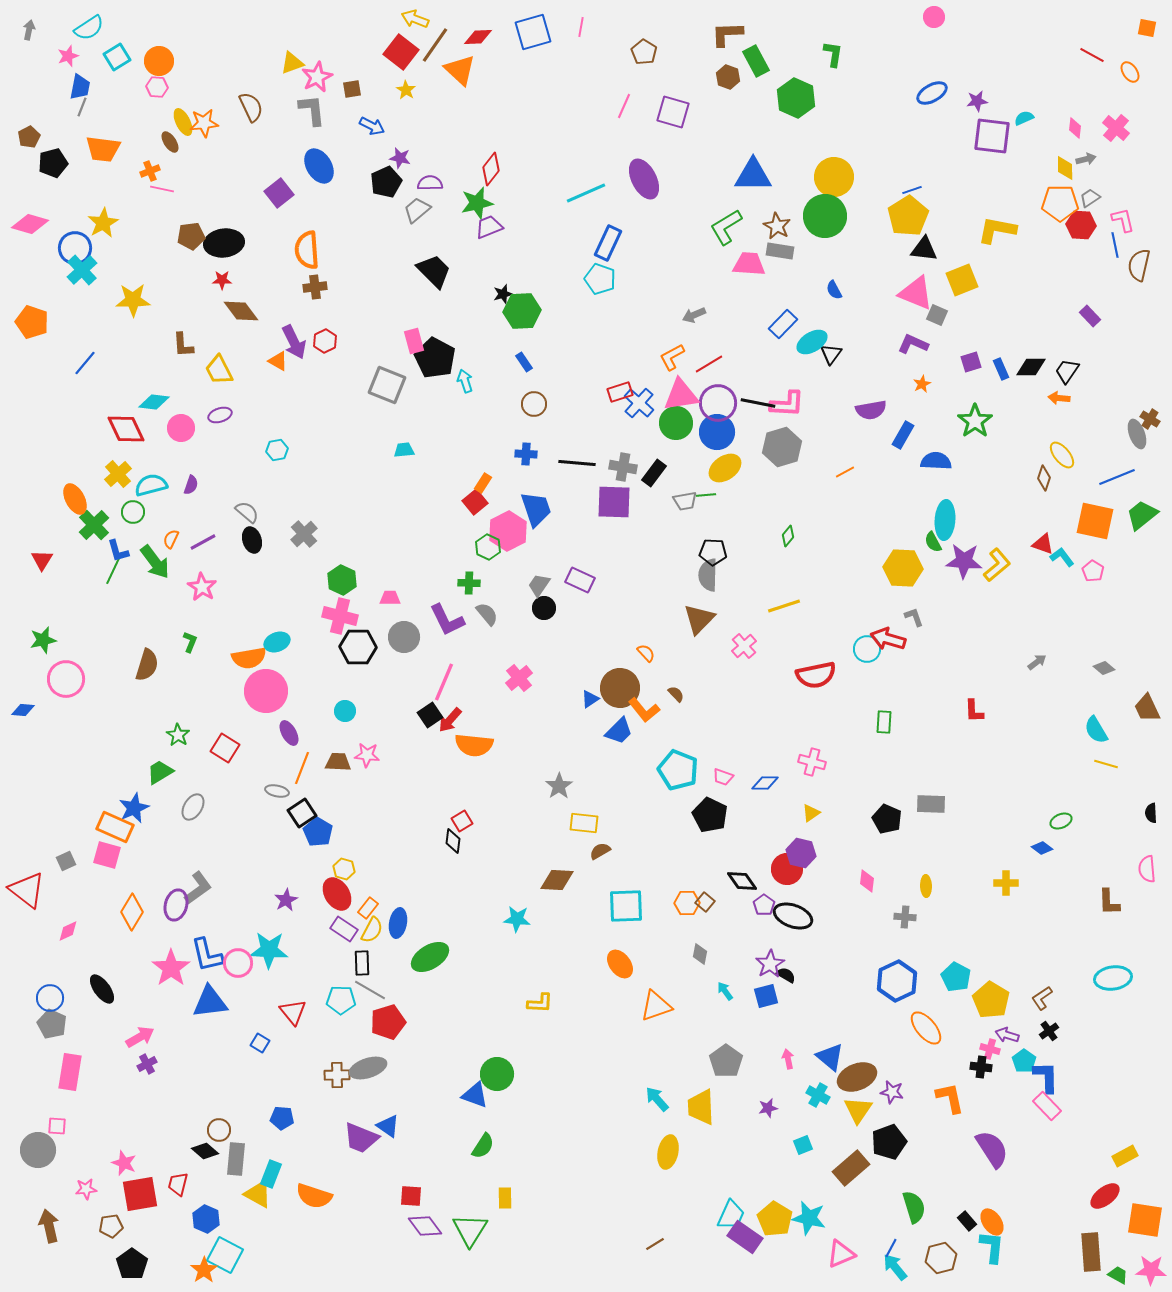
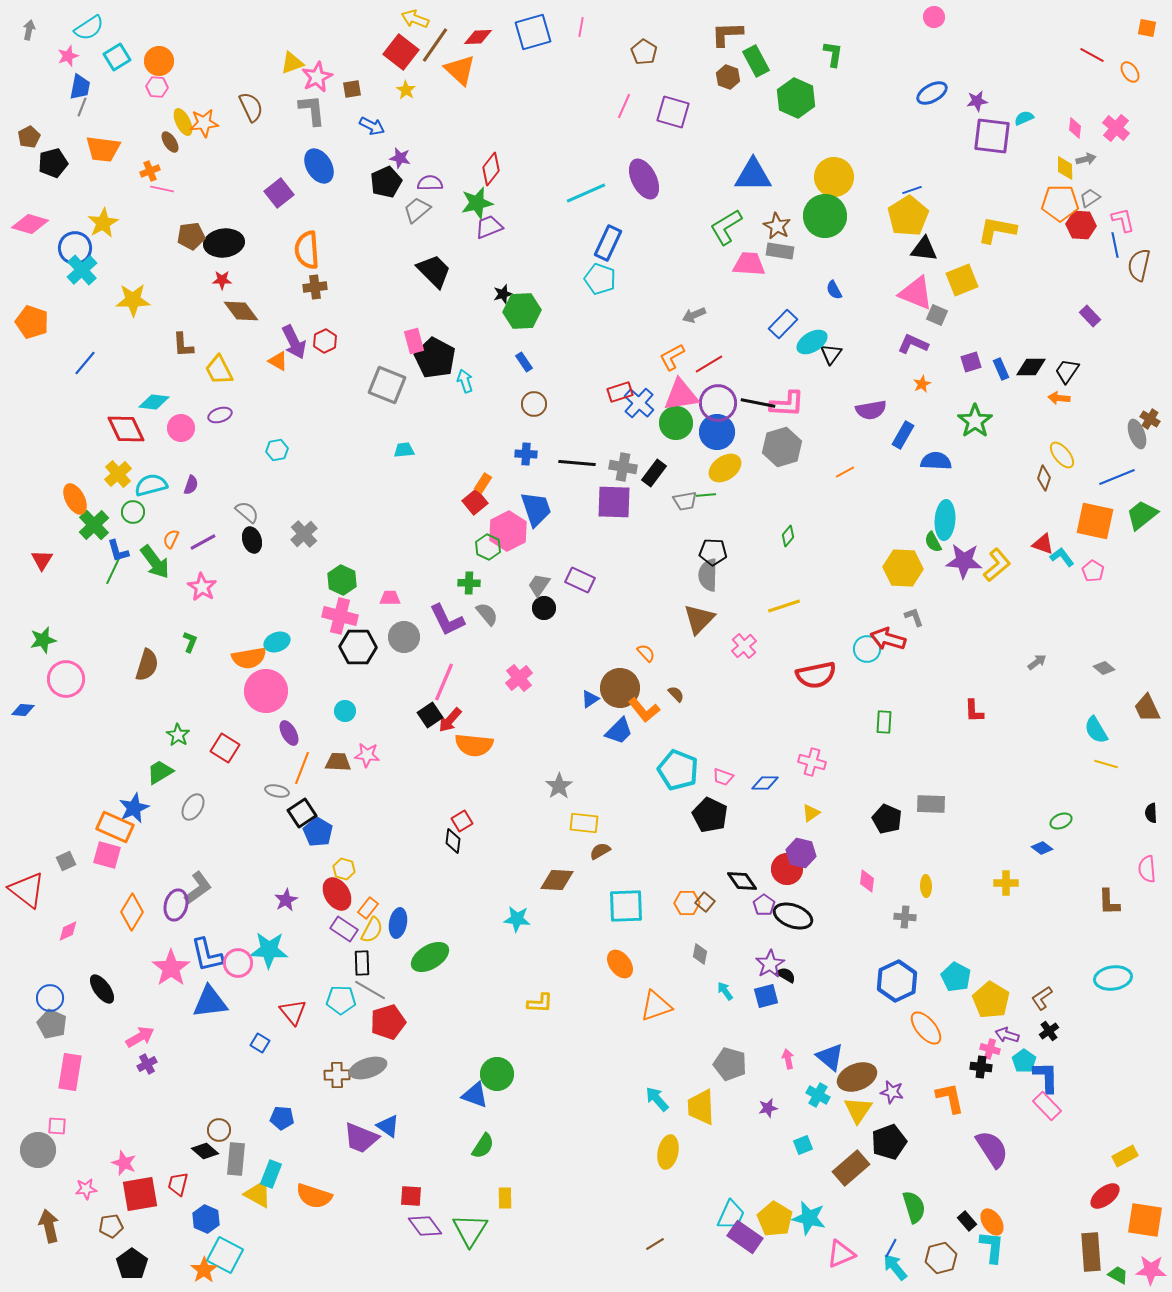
gray pentagon at (726, 1061): moved 4 px right, 3 px down; rotated 20 degrees counterclockwise
